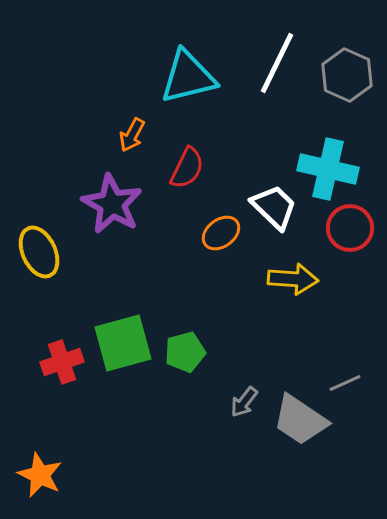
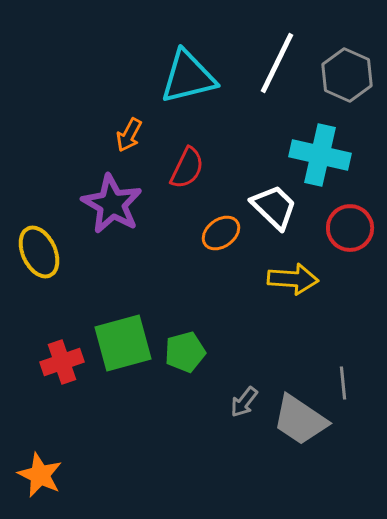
orange arrow: moved 3 px left
cyan cross: moved 8 px left, 14 px up
gray line: moved 2 px left; rotated 72 degrees counterclockwise
